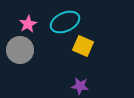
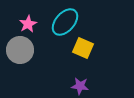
cyan ellipse: rotated 24 degrees counterclockwise
yellow square: moved 2 px down
